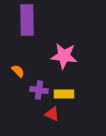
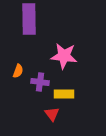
purple rectangle: moved 2 px right, 1 px up
orange semicircle: rotated 64 degrees clockwise
purple cross: moved 1 px right, 8 px up
red triangle: rotated 28 degrees clockwise
